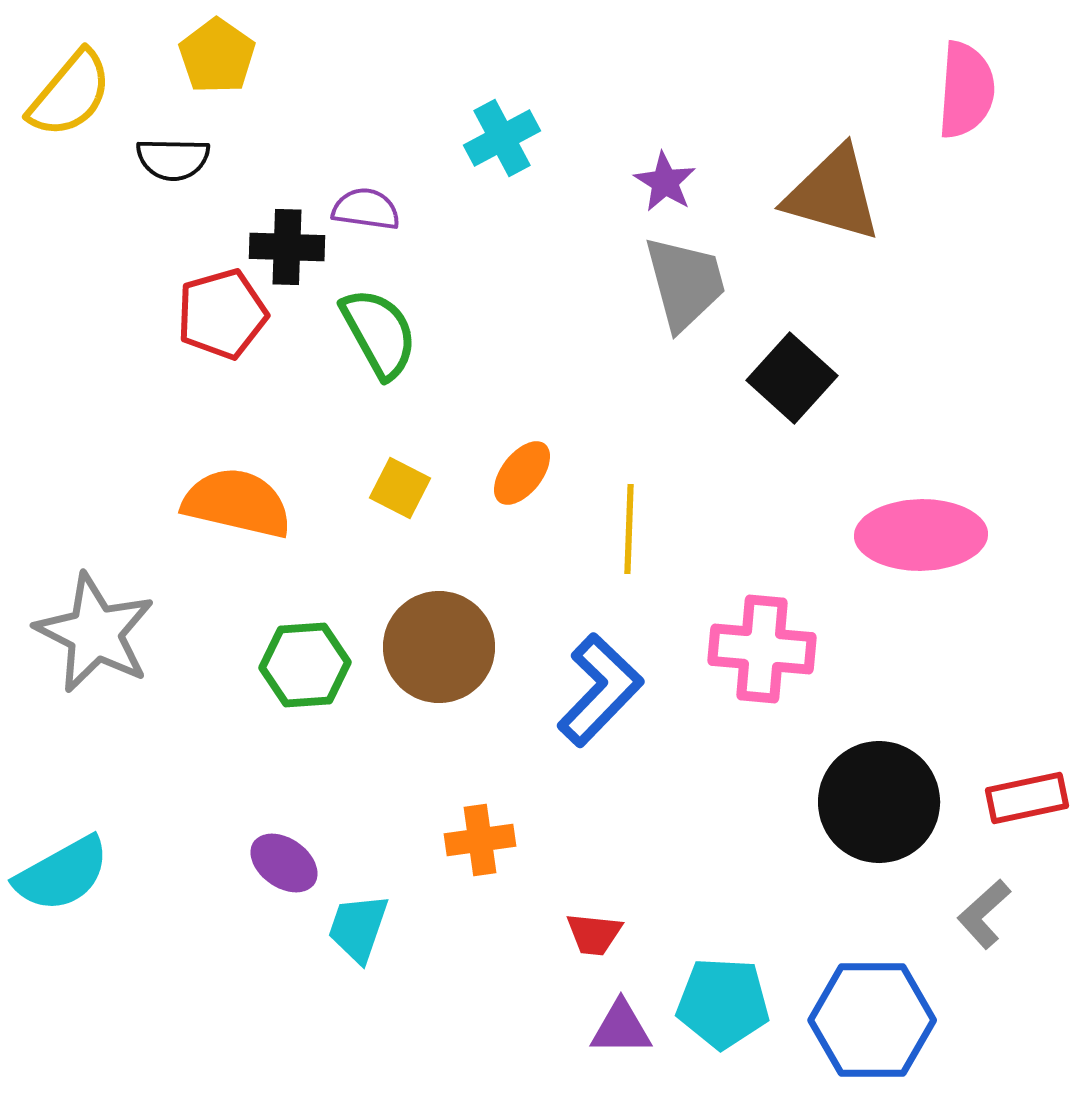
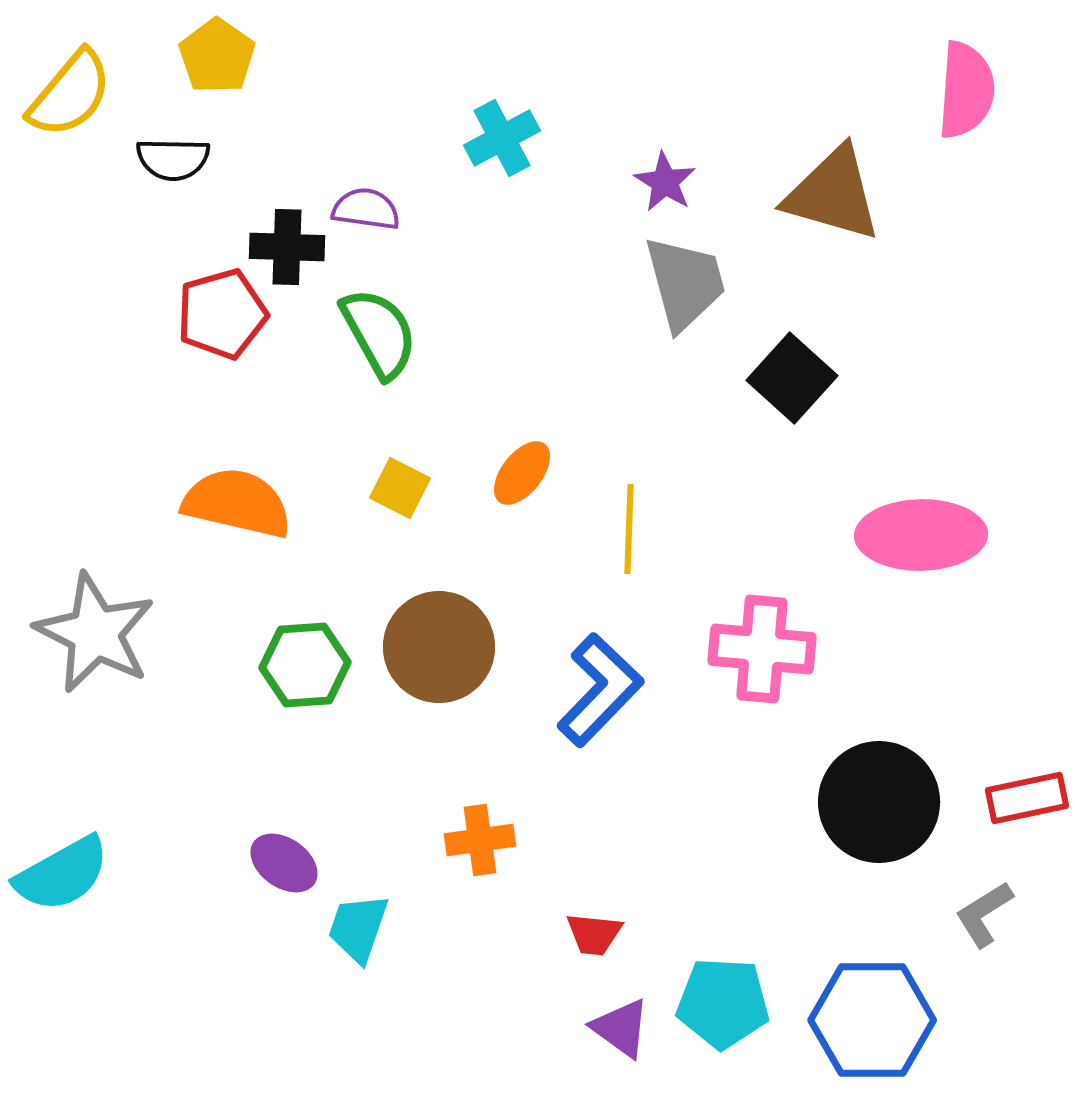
gray L-shape: rotated 10 degrees clockwise
purple triangle: rotated 36 degrees clockwise
